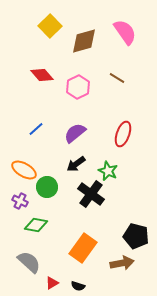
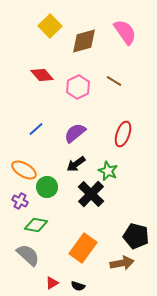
brown line: moved 3 px left, 3 px down
black cross: rotated 8 degrees clockwise
gray semicircle: moved 1 px left, 7 px up
